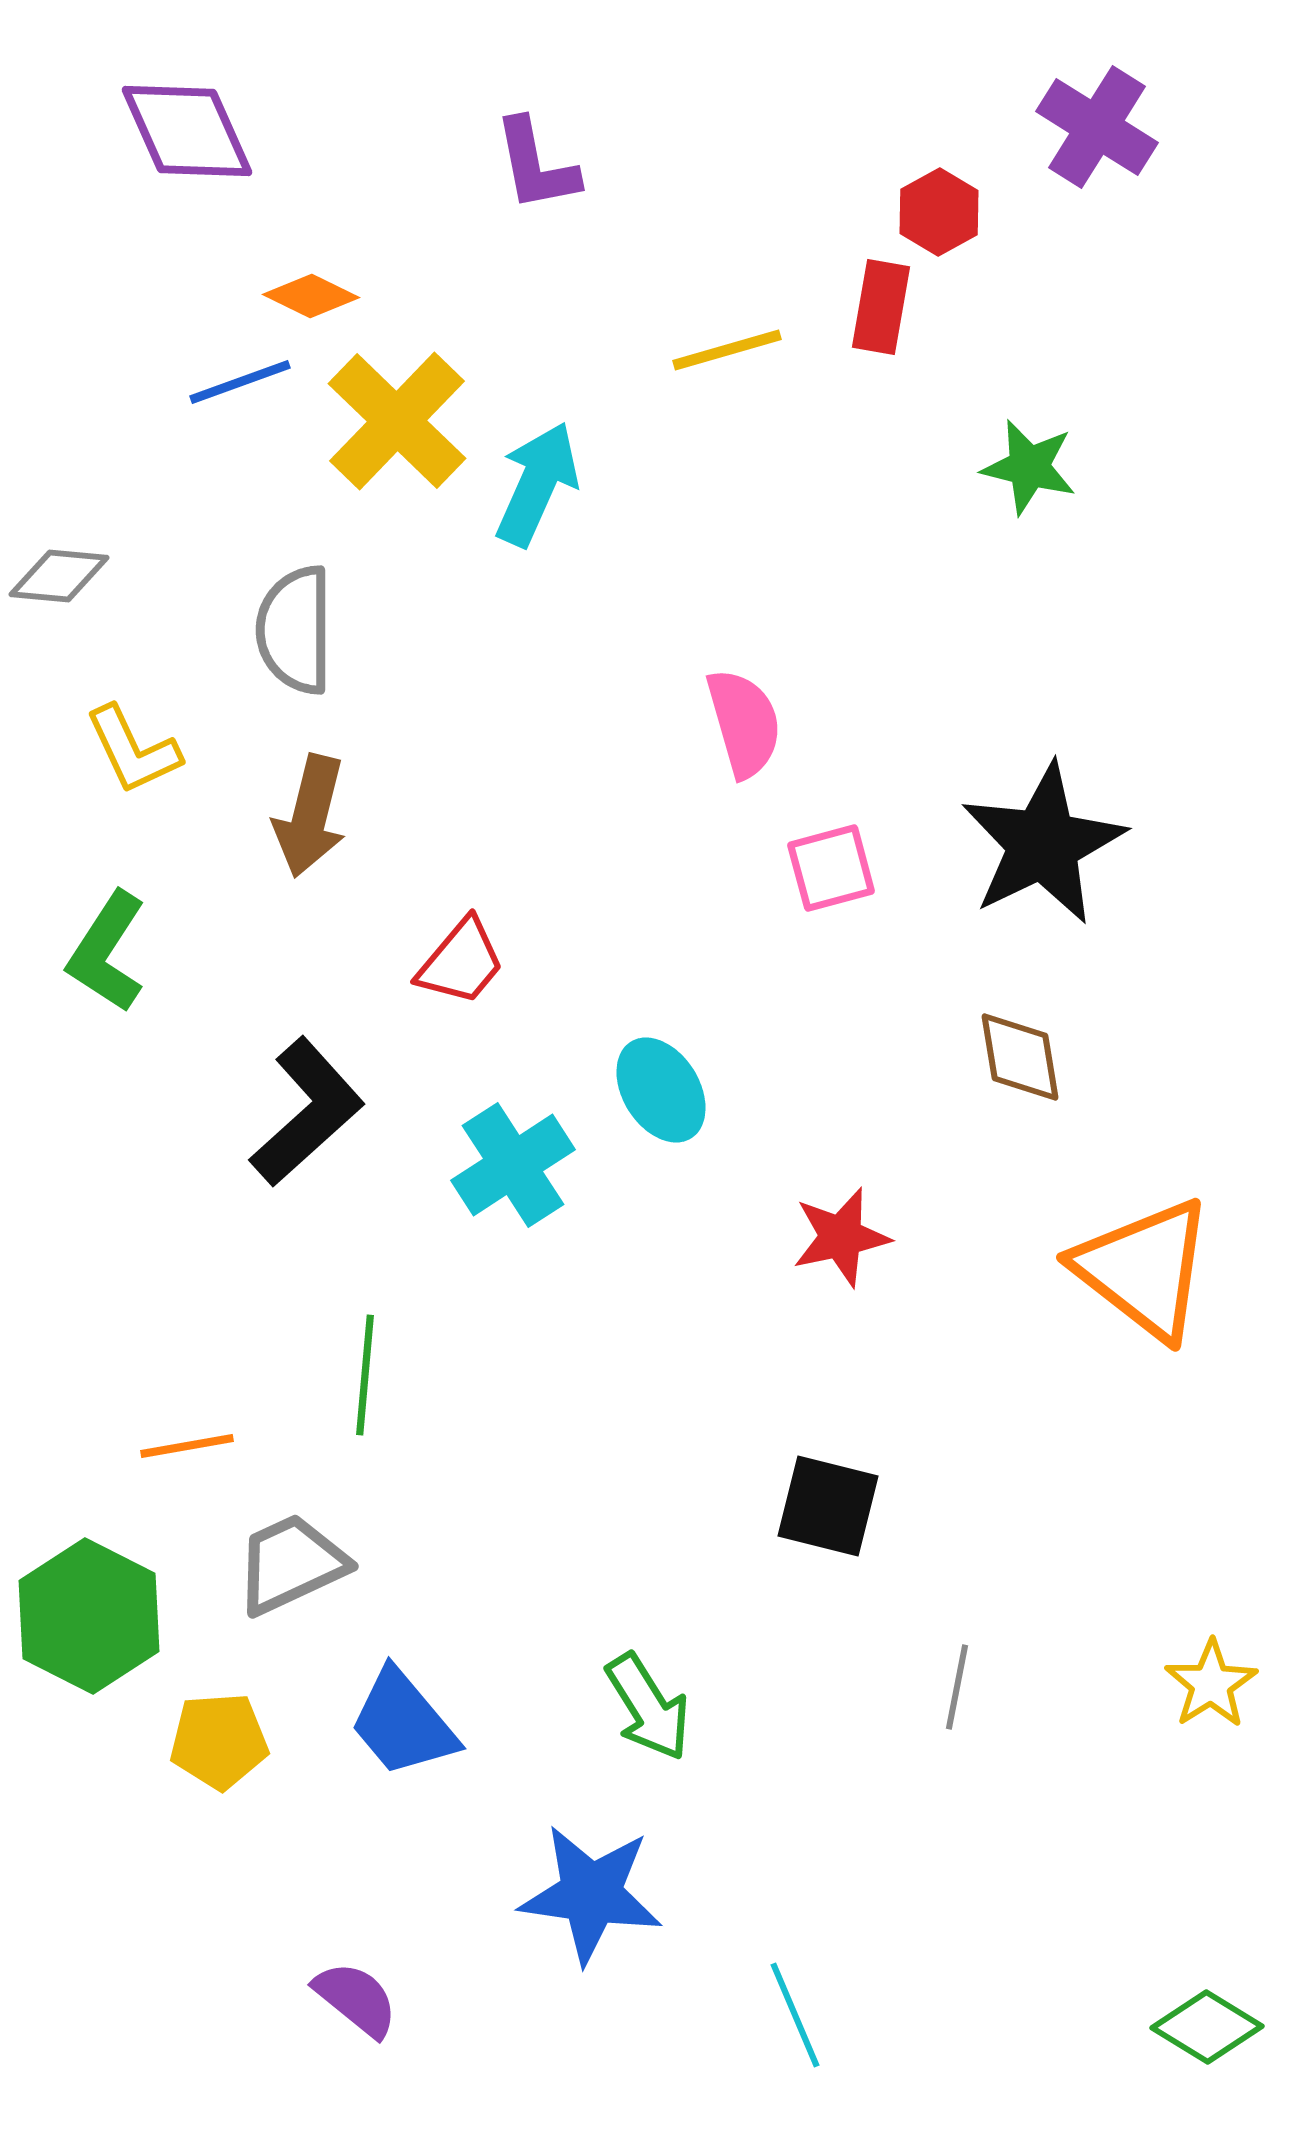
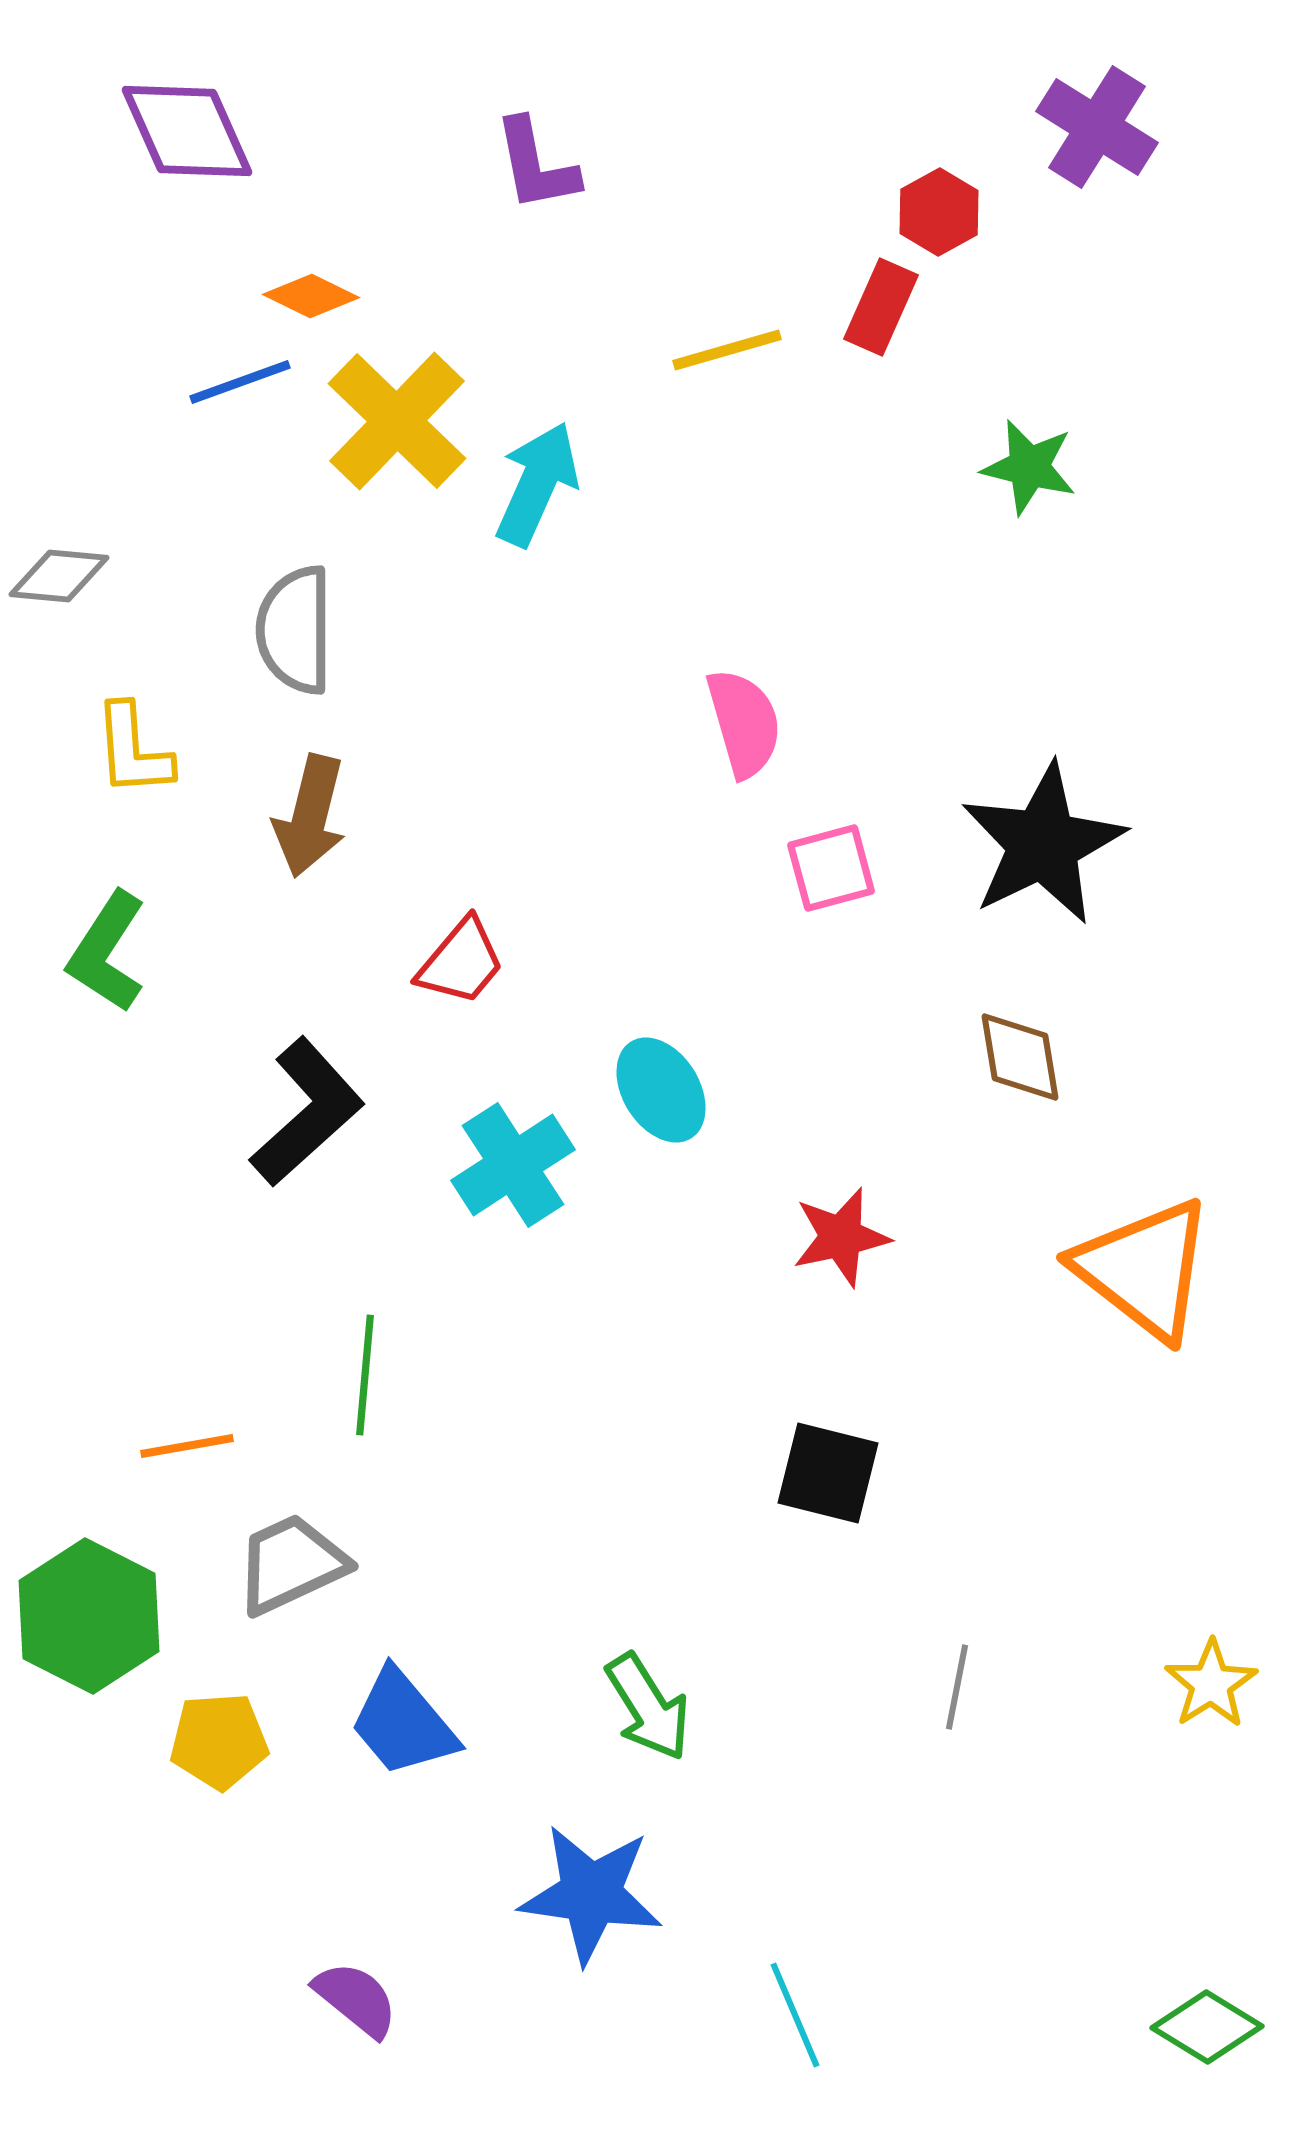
red rectangle: rotated 14 degrees clockwise
yellow L-shape: rotated 21 degrees clockwise
black square: moved 33 px up
